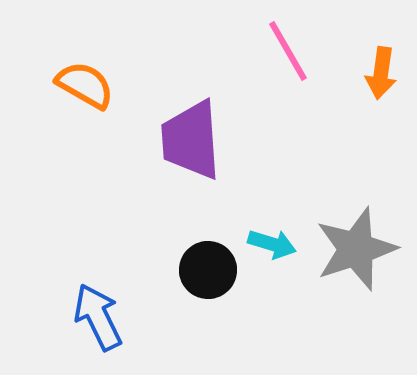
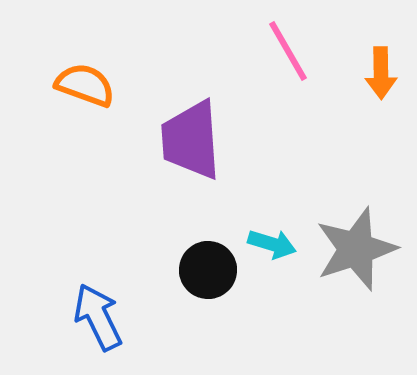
orange arrow: rotated 9 degrees counterclockwise
orange semicircle: rotated 10 degrees counterclockwise
